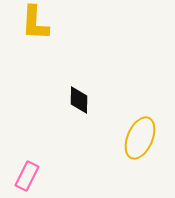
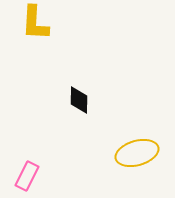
yellow ellipse: moved 3 px left, 15 px down; rotated 51 degrees clockwise
